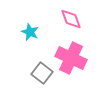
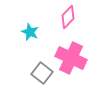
pink diamond: moved 3 px left, 2 px up; rotated 65 degrees clockwise
